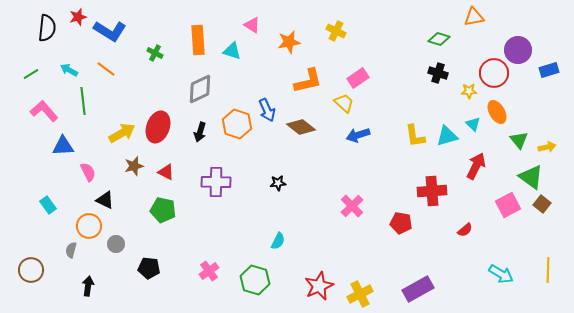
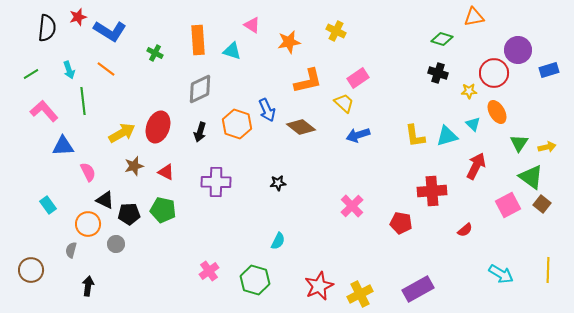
green diamond at (439, 39): moved 3 px right
cyan arrow at (69, 70): rotated 138 degrees counterclockwise
green triangle at (519, 140): moved 3 px down; rotated 12 degrees clockwise
orange circle at (89, 226): moved 1 px left, 2 px up
black pentagon at (149, 268): moved 20 px left, 54 px up; rotated 10 degrees counterclockwise
